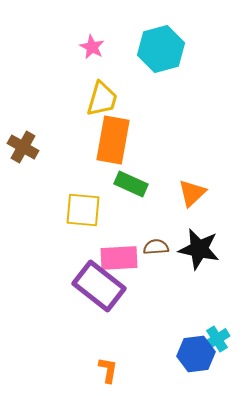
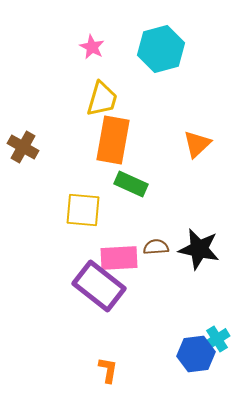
orange triangle: moved 5 px right, 49 px up
